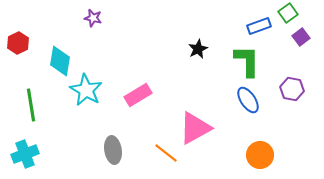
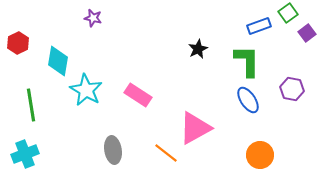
purple square: moved 6 px right, 4 px up
cyan diamond: moved 2 px left
pink rectangle: rotated 64 degrees clockwise
